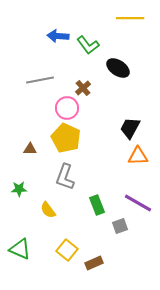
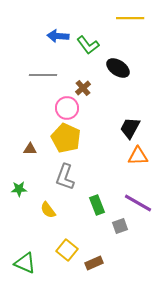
gray line: moved 3 px right, 5 px up; rotated 12 degrees clockwise
green triangle: moved 5 px right, 14 px down
